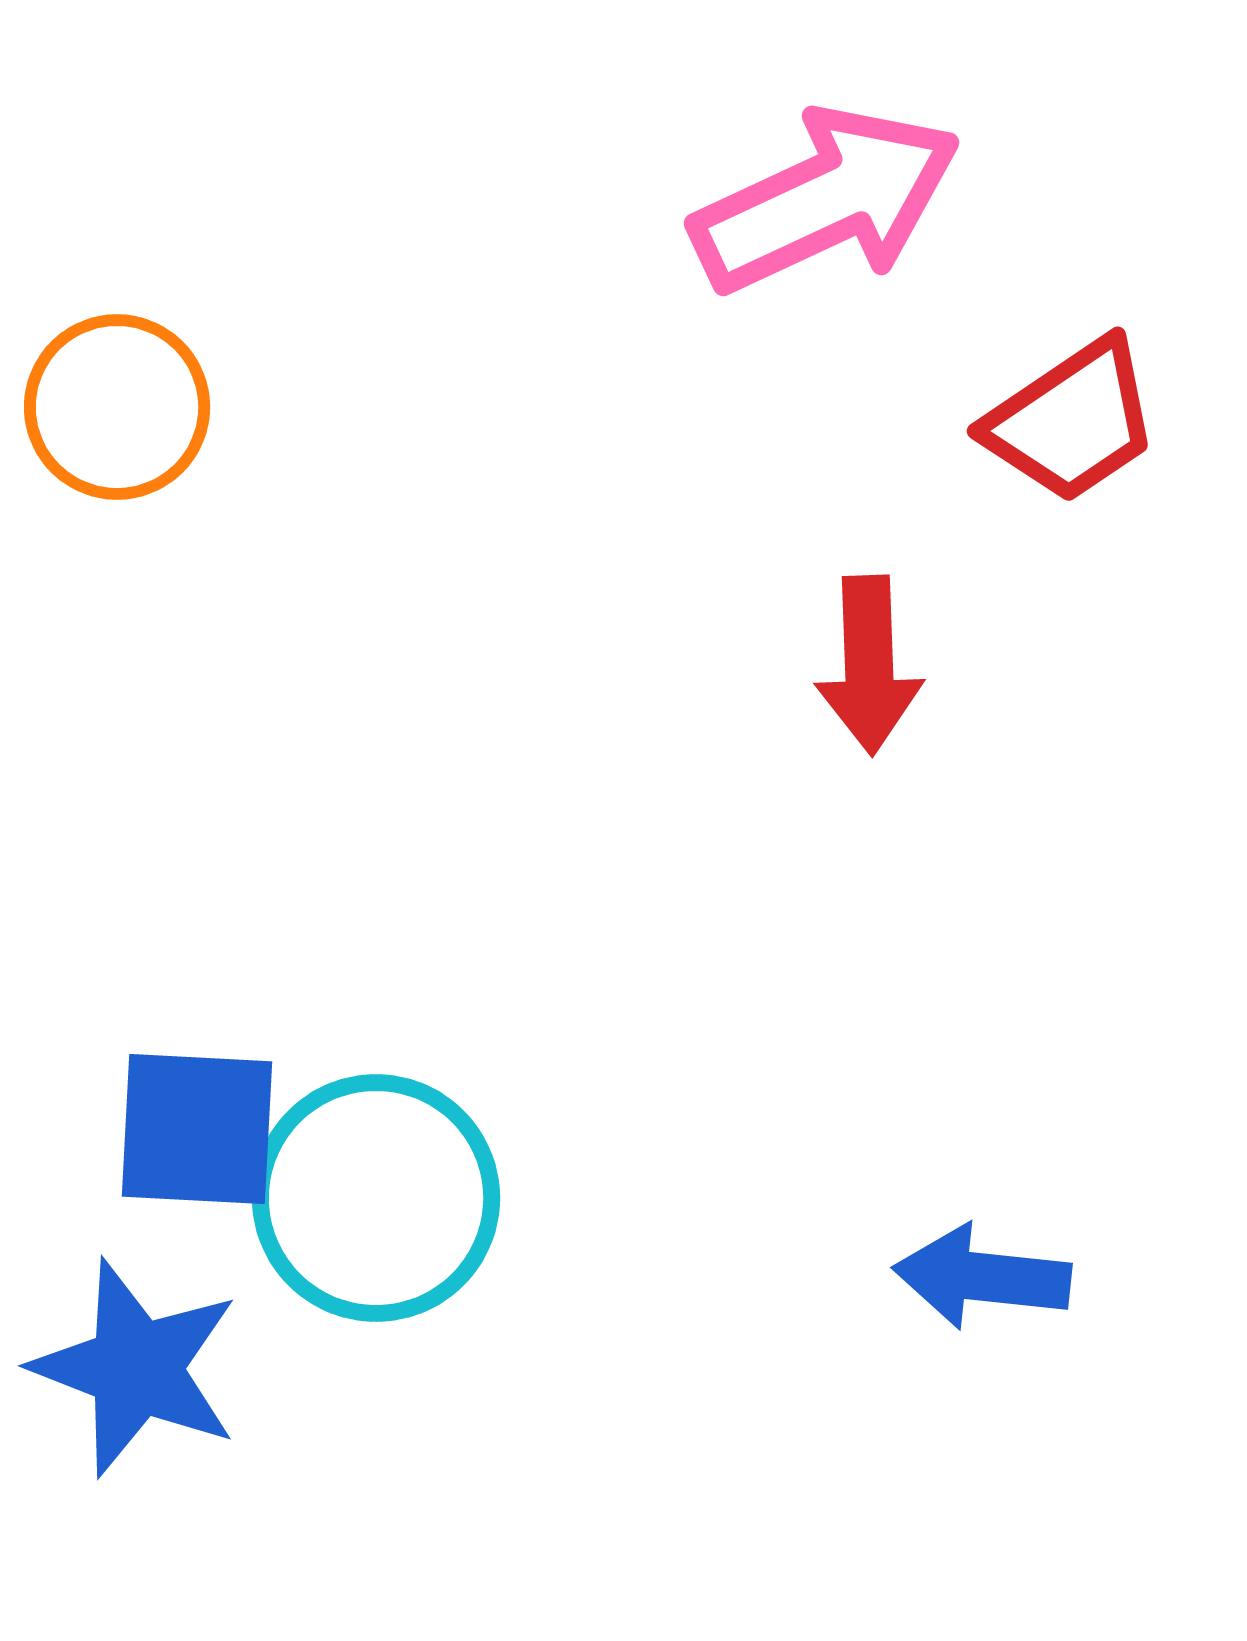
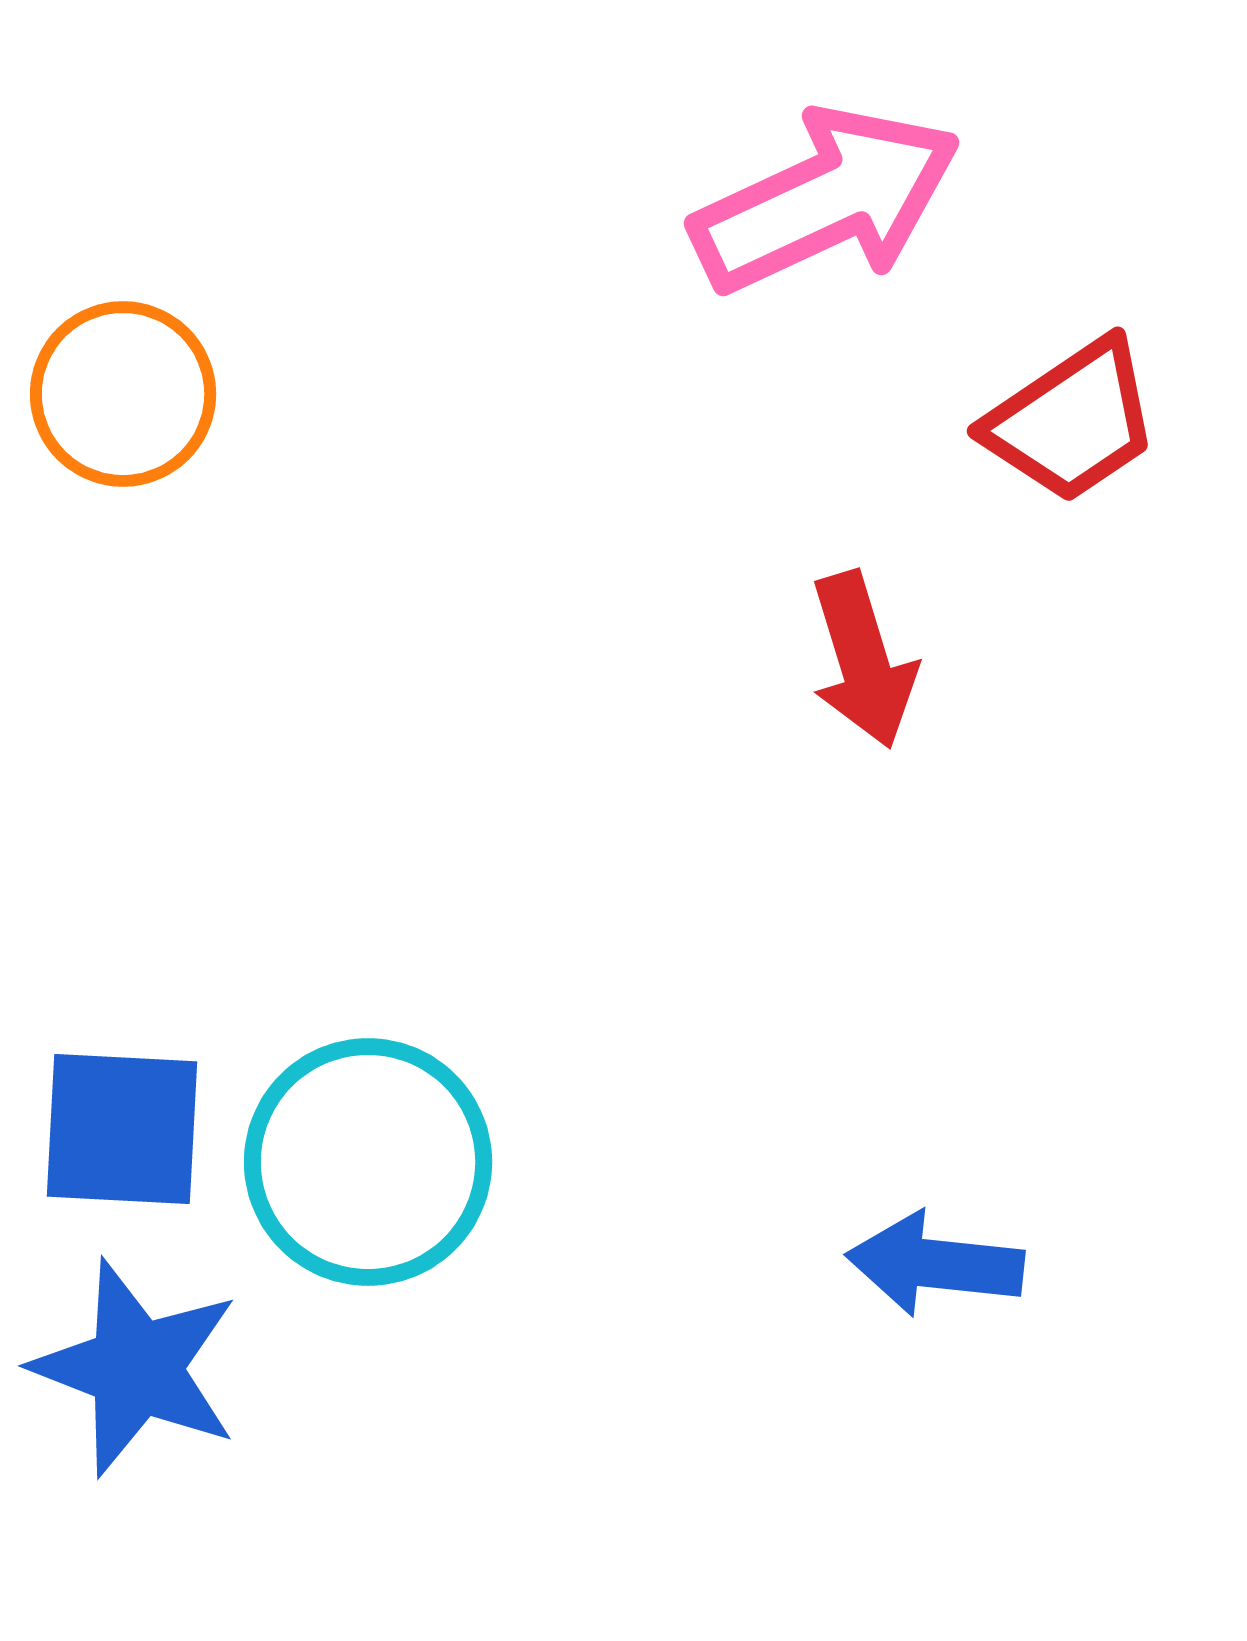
orange circle: moved 6 px right, 13 px up
red arrow: moved 6 px left, 5 px up; rotated 15 degrees counterclockwise
blue square: moved 75 px left
cyan circle: moved 8 px left, 36 px up
blue arrow: moved 47 px left, 13 px up
